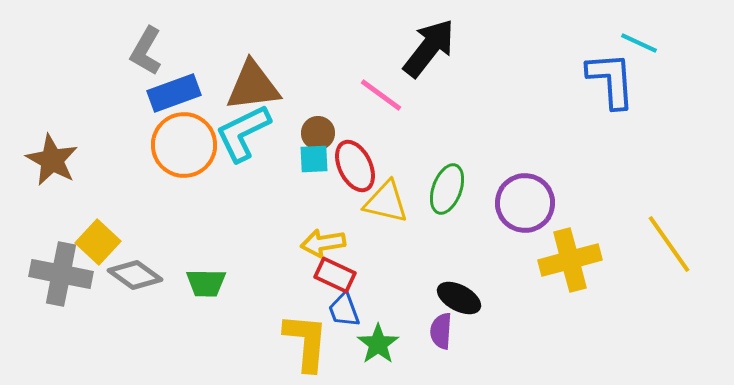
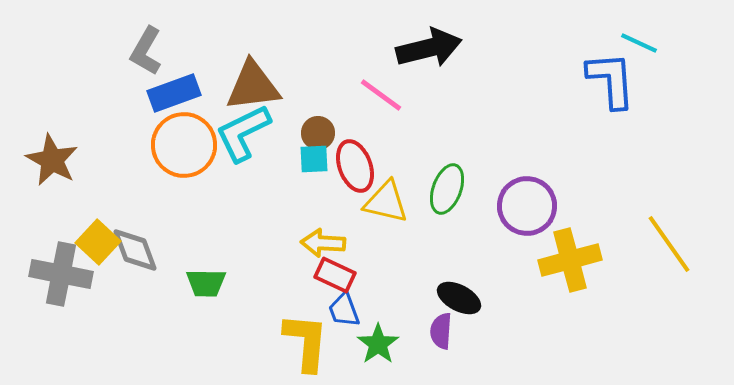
black arrow: rotated 38 degrees clockwise
red ellipse: rotated 6 degrees clockwise
purple circle: moved 2 px right, 3 px down
yellow arrow: rotated 12 degrees clockwise
gray diamond: moved 25 px up; rotated 34 degrees clockwise
